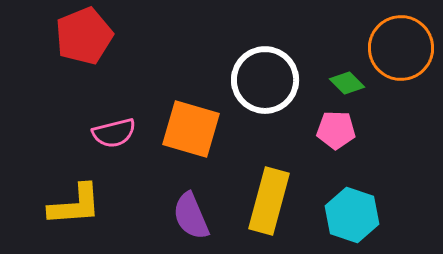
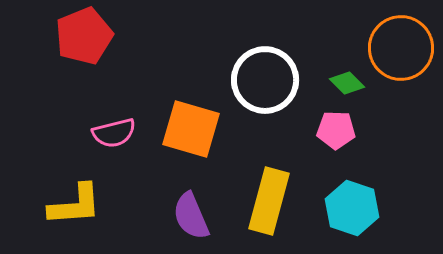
cyan hexagon: moved 7 px up
